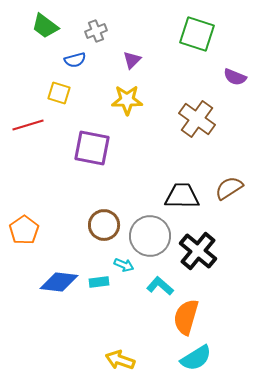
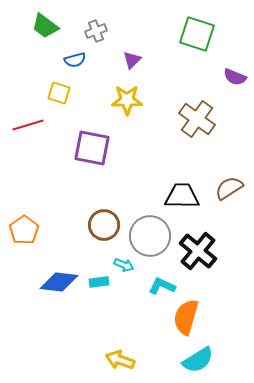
cyan L-shape: moved 2 px right; rotated 16 degrees counterclockwise
cyan semicircle: moved 2 px right, 2 px down
